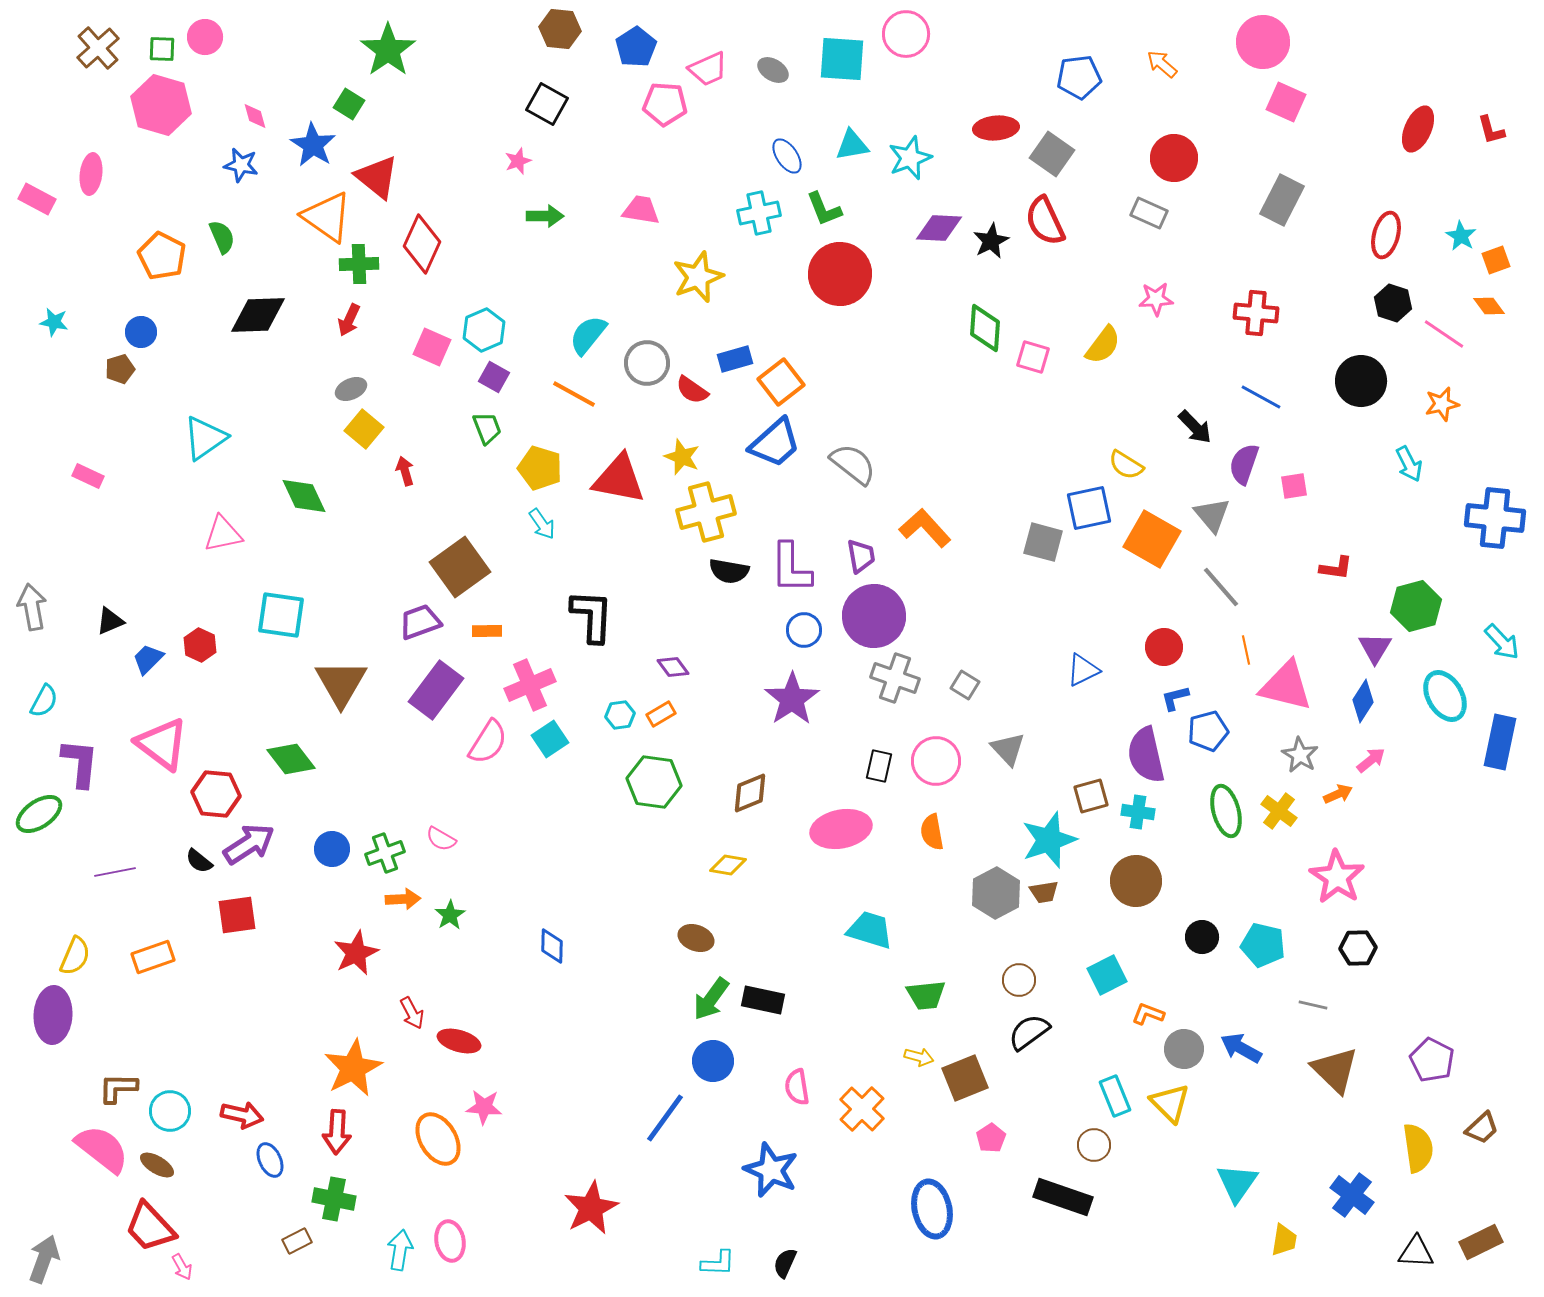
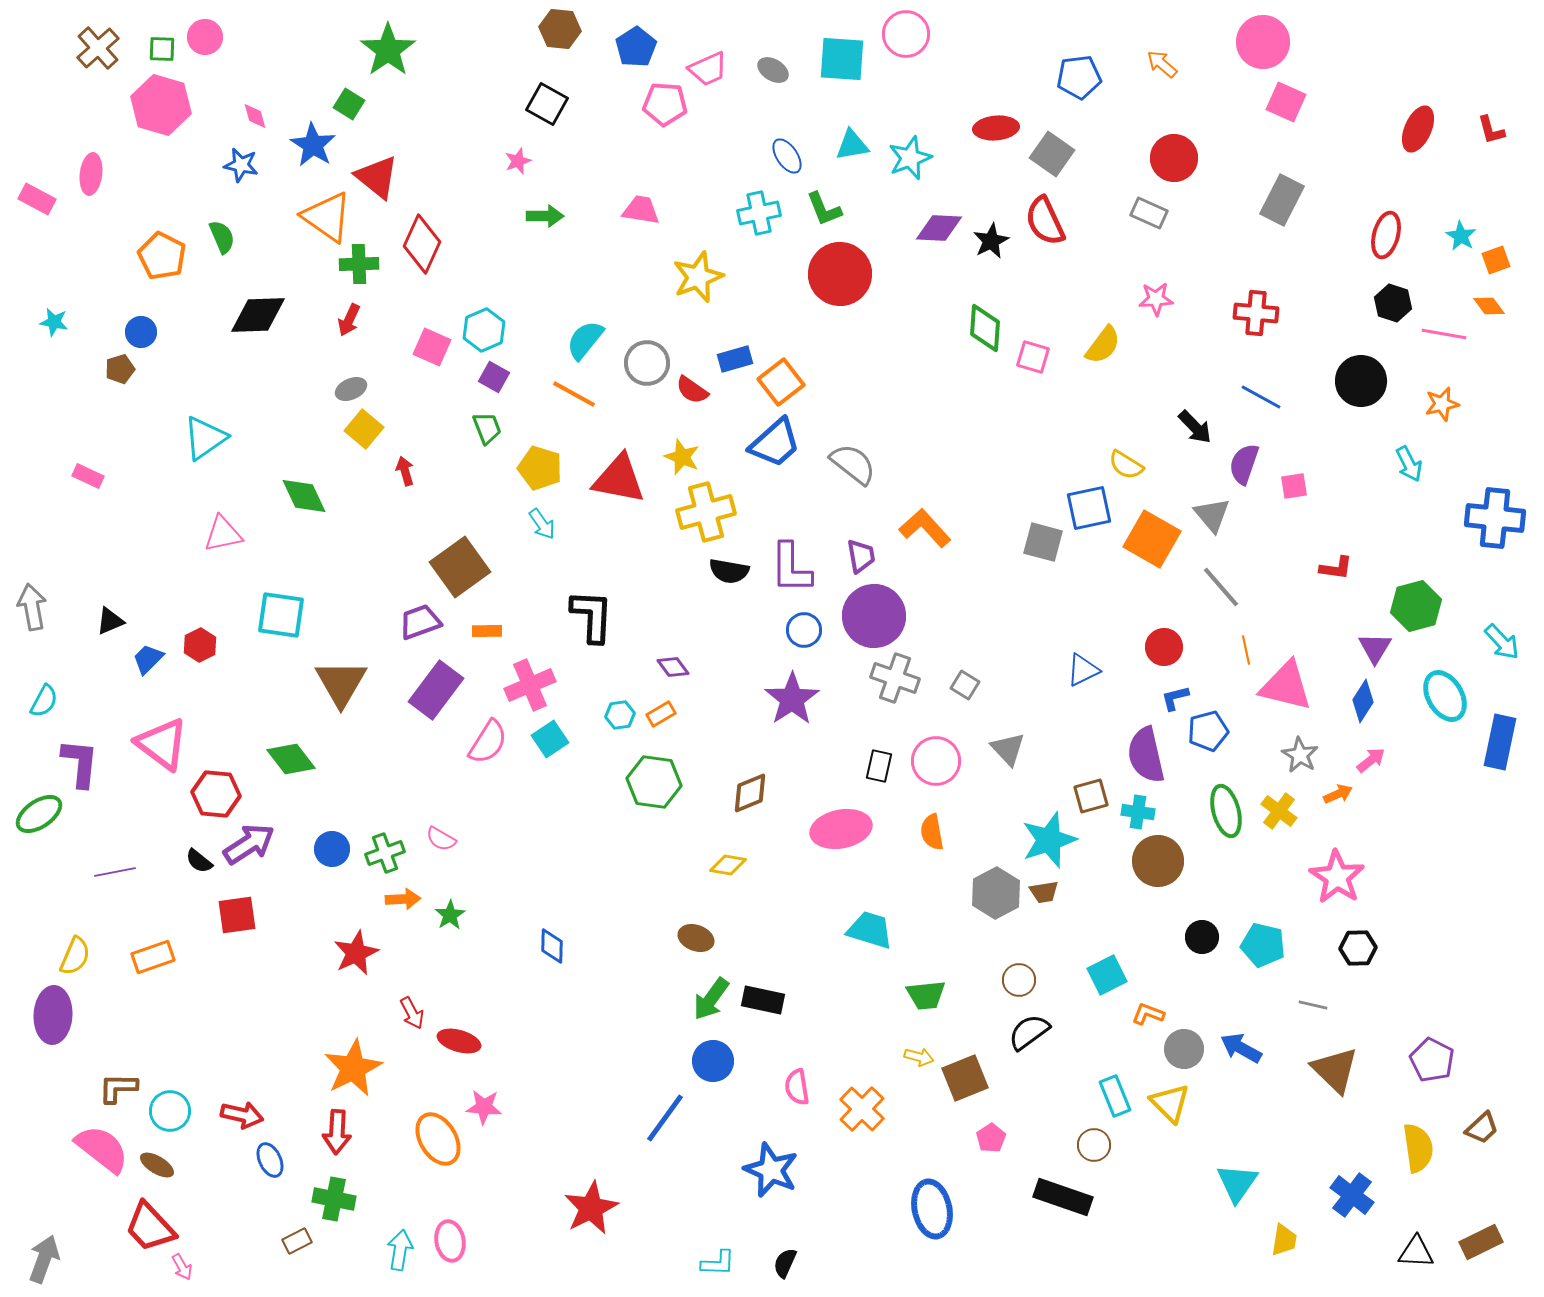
pink line at (1444, 334): rotated 24 degrees counterclockwise
cyan semicircle at (588, 335): moved 3 px left, 5 px down
red hexagon at (200, 645): rotated 8 degrees clockwise
brown circle at (1136, 881): moved 22 px right, 20 px up
